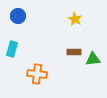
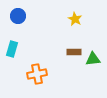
orange cross: rotated 18 degrees counterclockwise
